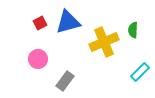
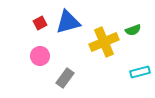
green semicircle: rotated 112 degrees counterclockwise
pink circle: moved 2 px right, 3 px up
cyan rectangle: rotated 30 degrees clockwise
gray rectangle: moved 3 px up
